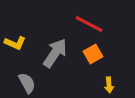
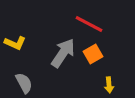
gray arrow: moved 8 px right
gray semicircle: moved 3 px left
